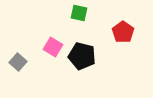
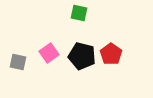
red pentagon: moved 12 px left, 22 px down
pink square: moved 4 px left, 6 px down; rotated 24 degrees clockwise
gray square: rotated 30 degrees counterclockwise
